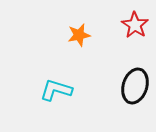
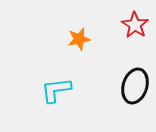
orange star: moved 4 px down
cyan L-shape: rotated 24 degrees counterclockwise
